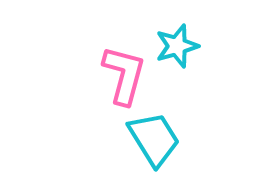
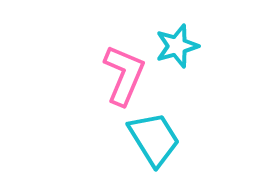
pink L-shape: rotated 8 degrees clockwise
